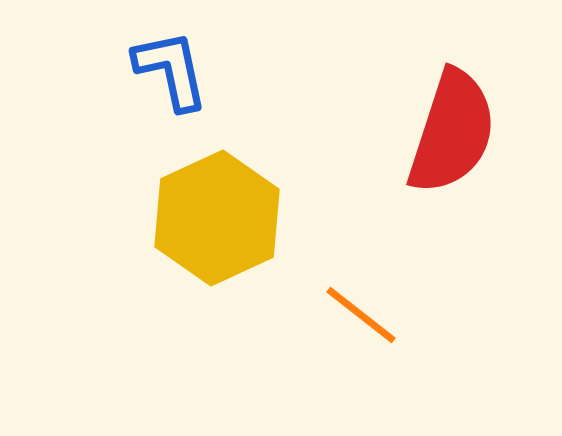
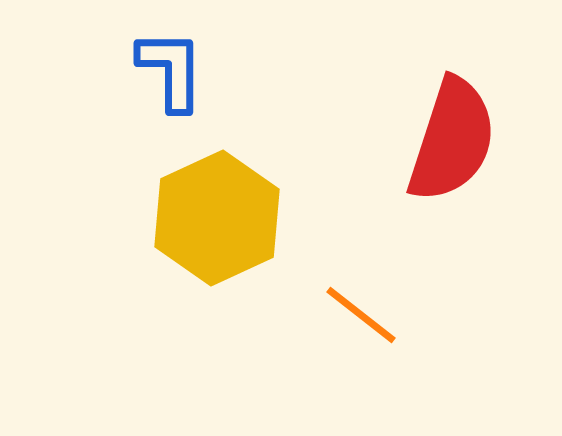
blue L-shape: rotated 12 degrees clockwise
red semicircle: moved 8 px down
